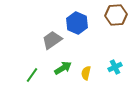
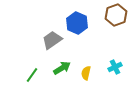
brown hexagon: rotated 15 degrees counterclockwise
green arrow: moved 1 px left
